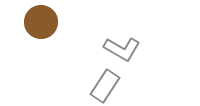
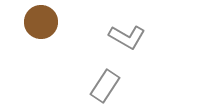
gray L-shape: moved 5 px right, 12 px up
